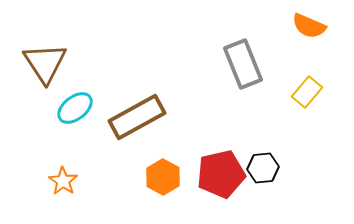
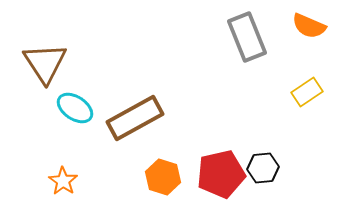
gray rectangle: moved 4 px right, 27 px up
yellow rectangle: rotated 16 degrees clockwise
cyan ellipse: rotated 72 degrees clockwise
brown rectangle: moved 2 px left, 1 px down
orange hexagon: rotated 12 degrees counterclockwise
